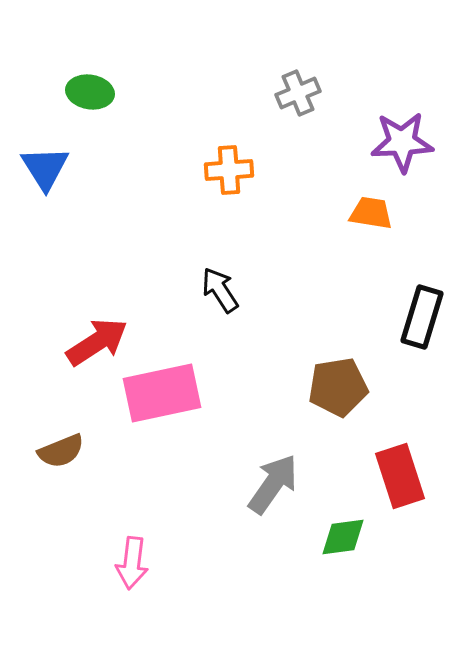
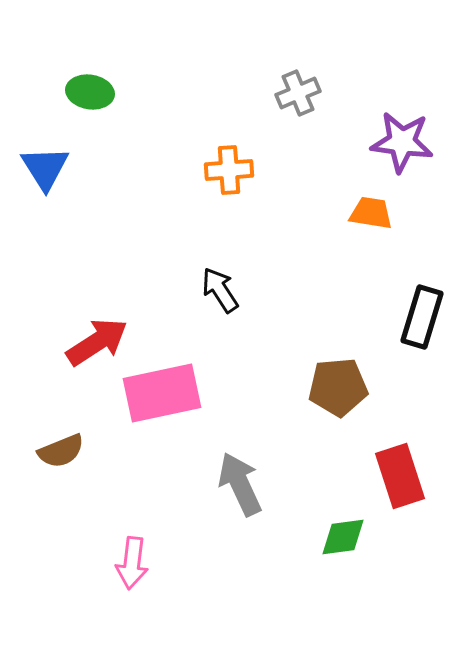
purple star: rotated 10 degrees clockwise
brown pentagon: rotated 4 degrees clockwise
gray arrow: moved 33 px left; rotated 60 degrees counterclockwise
